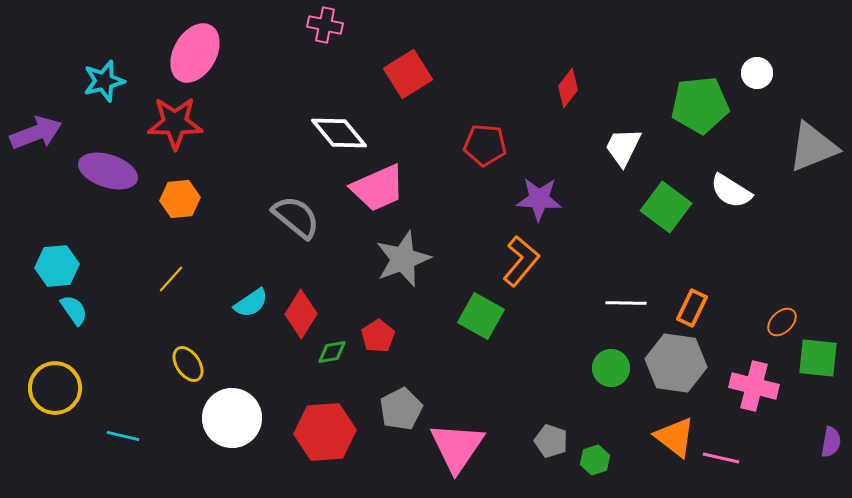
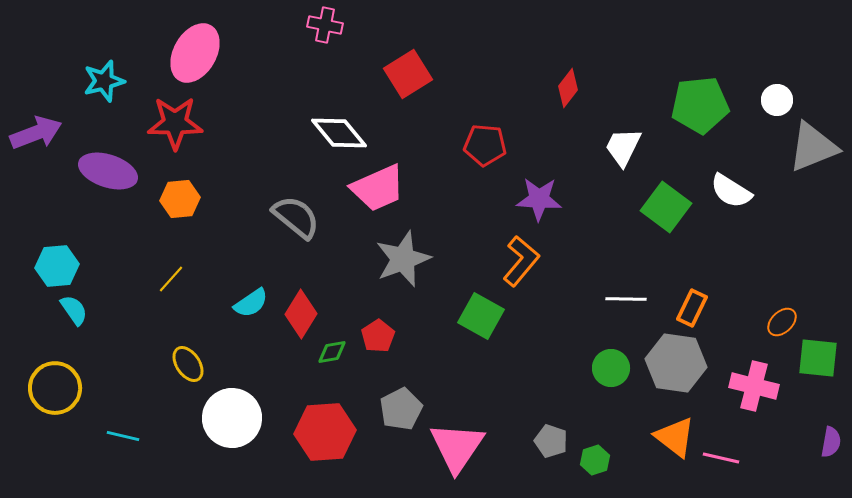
white circle at (757, 73): moved 20 px right, 27 px down
white line at (626, 303): moved 4 px up
